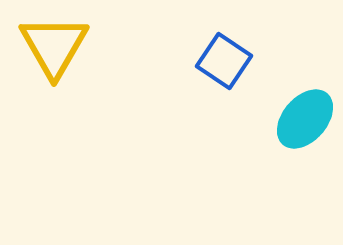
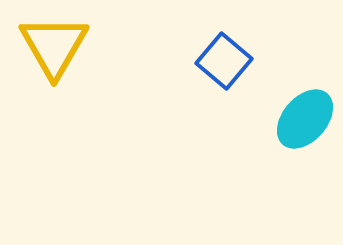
blue square: rotated 6 degrees clockwise
